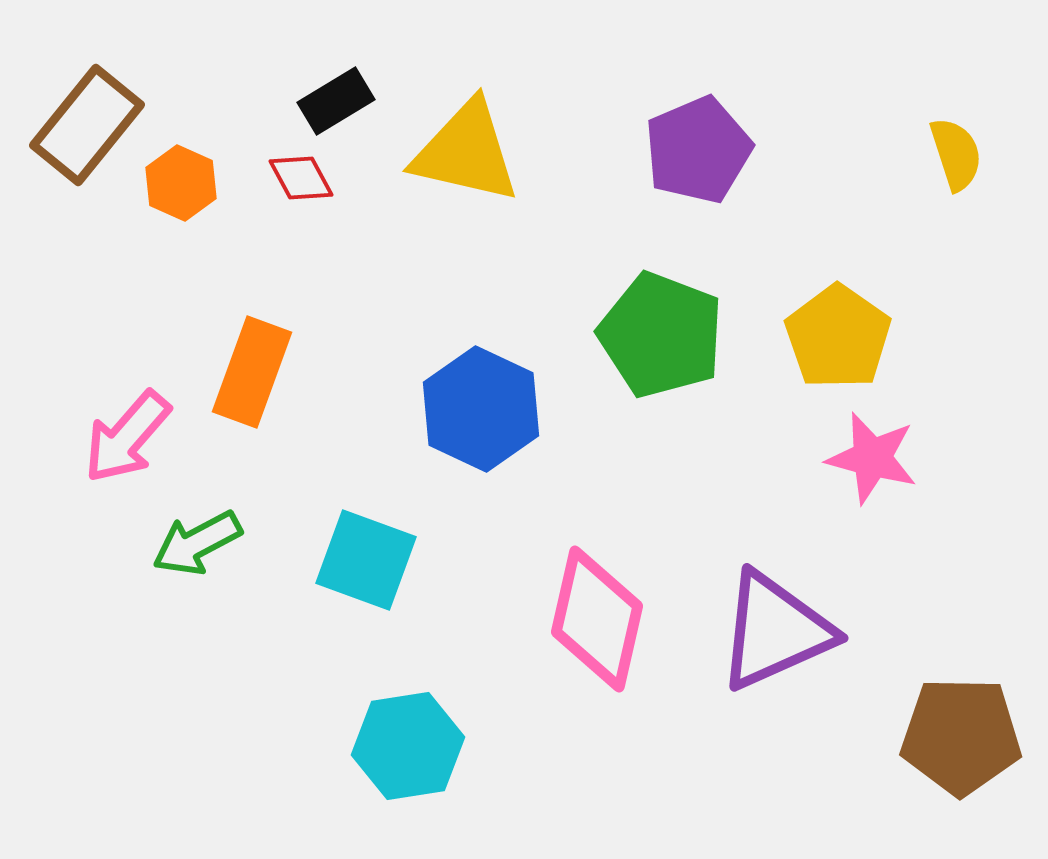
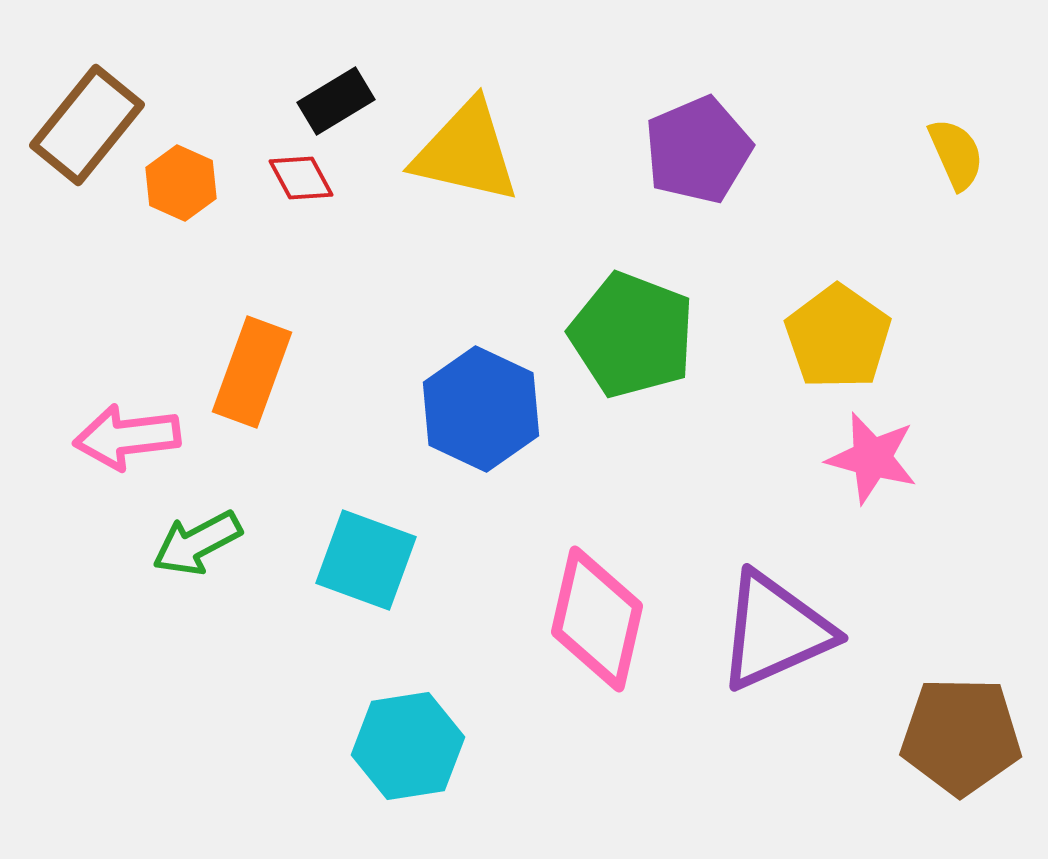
yellow semicircle: rotated 6 degrees counterclockwise
green pentagon: moved 29 px left
pink arrow: rotated 42 degrees clockwise
